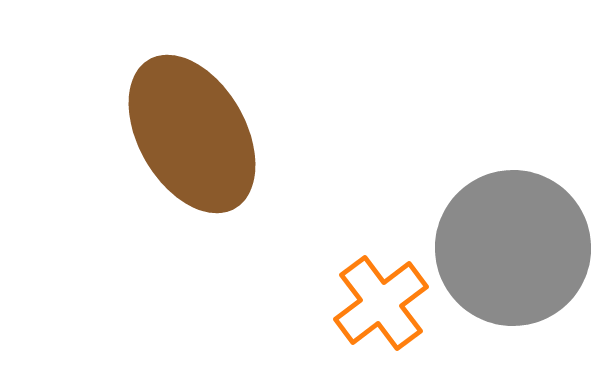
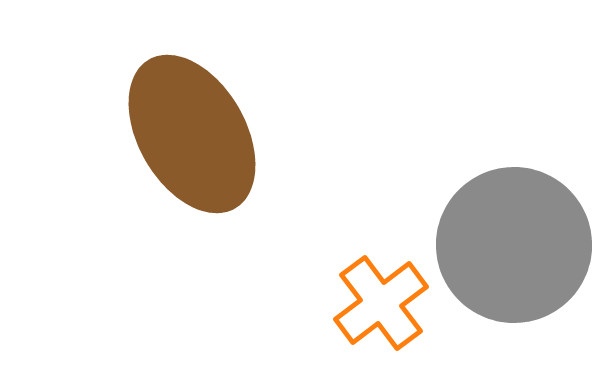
gray circle: moved 1 px right, 3 px up
